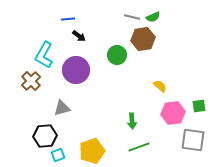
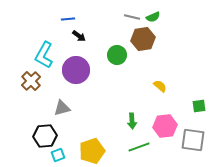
pink hexagon: moved 8 px left, 13 px down
